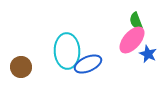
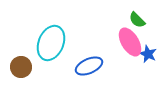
green semicircle: moved 1 px right, 1 px up; rotated 24 degrees counterclockwise
pink ellipse: moved 2 px left, 2 px down; rotated 72 degrees counterclockwise
cyan ellipse: moved 16 px left, 8 px up; rotated 24 degrees clockwise
blue ellipse: moved 1 px right, 2 px down
